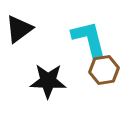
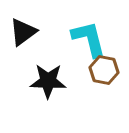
black triangle: moved 4 px right, 3 px down
brown hexagon: rotated 20 degrees clockwise
